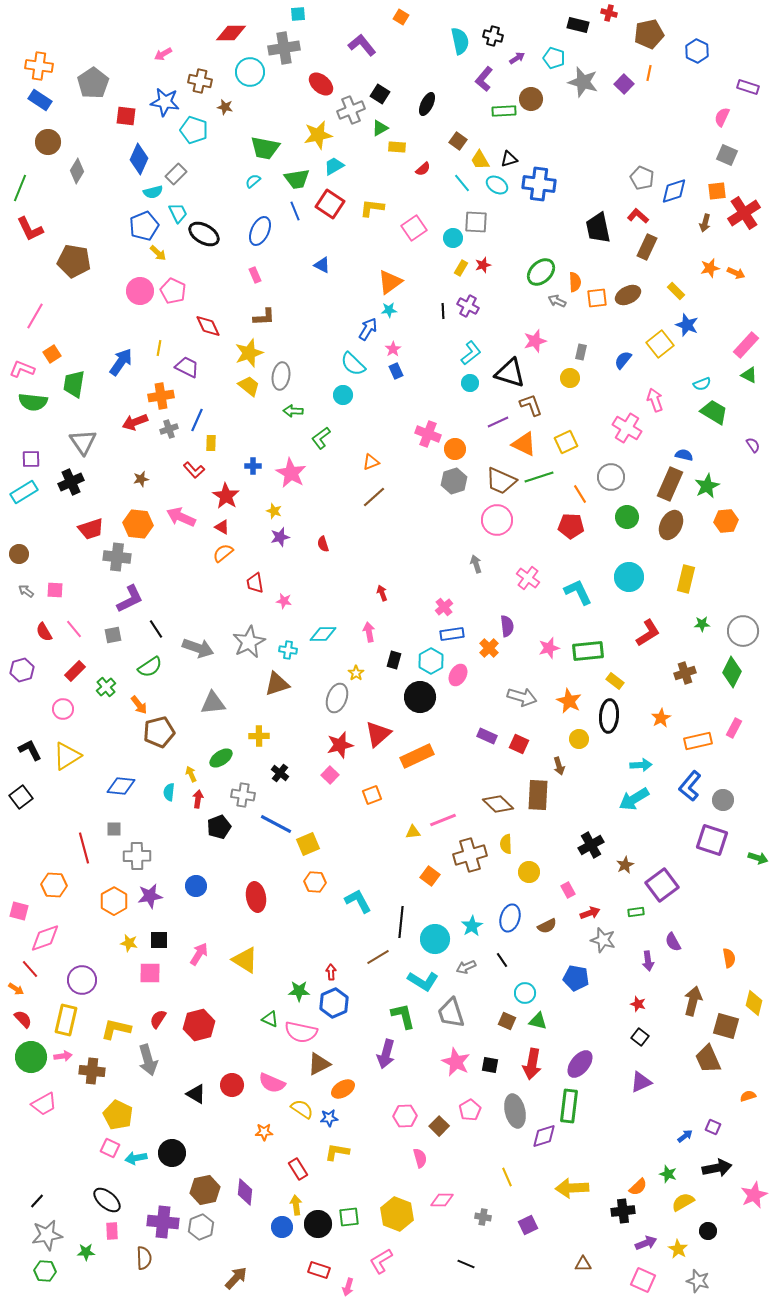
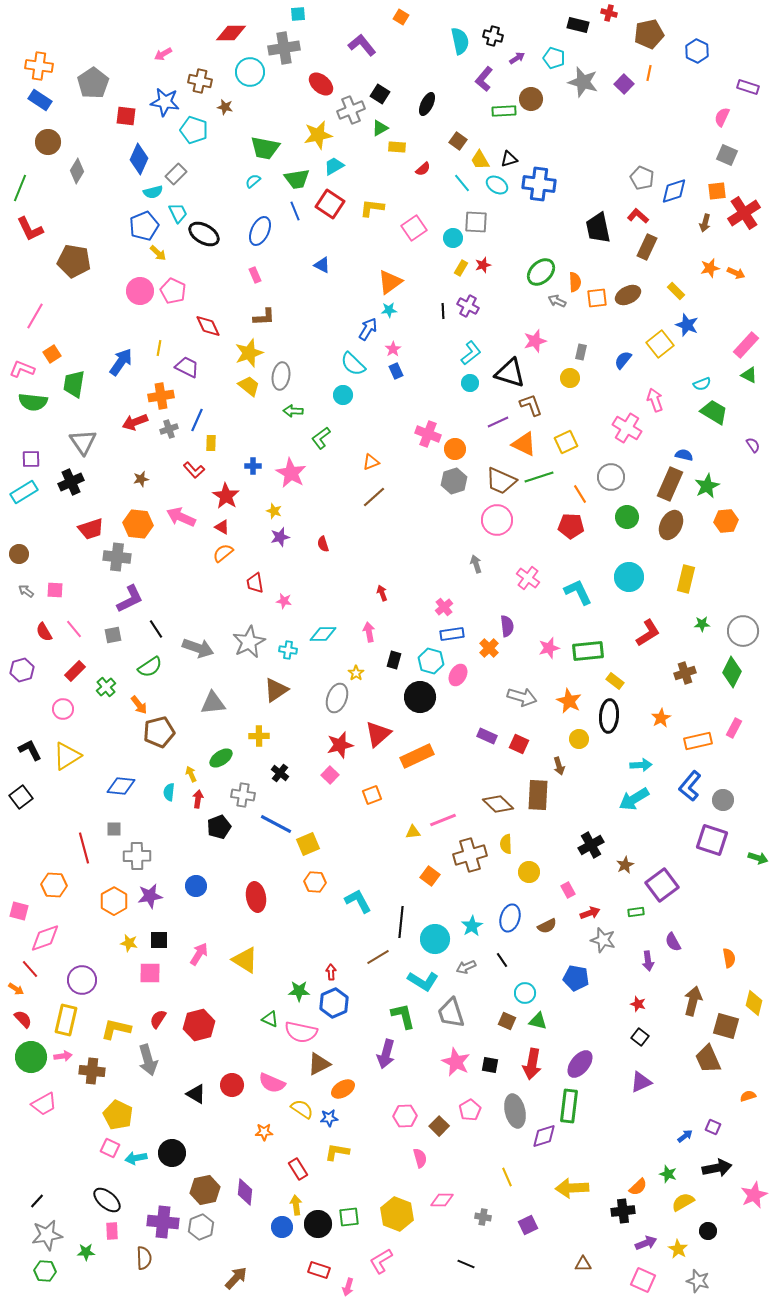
cyan hexagon at (431, 661): rotated 15 degrees counterclockwise
brown triangle at (277, 684): moved 1 px left, 6 px down; rotated 16 degrees counterclockwise
